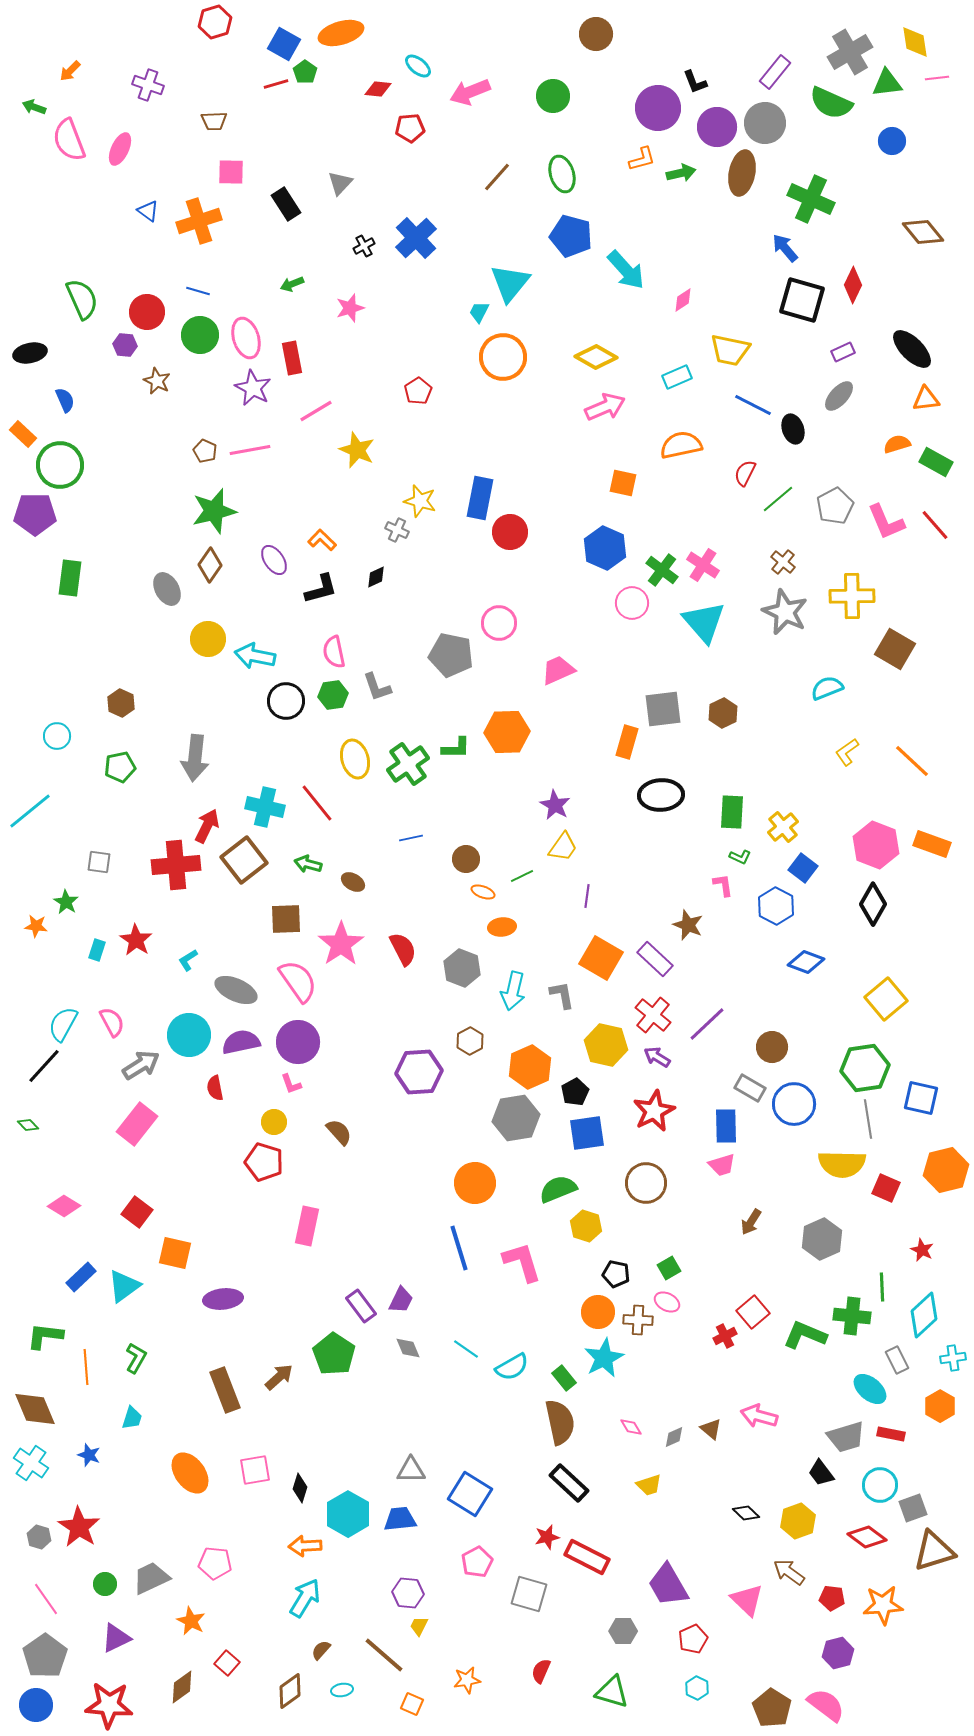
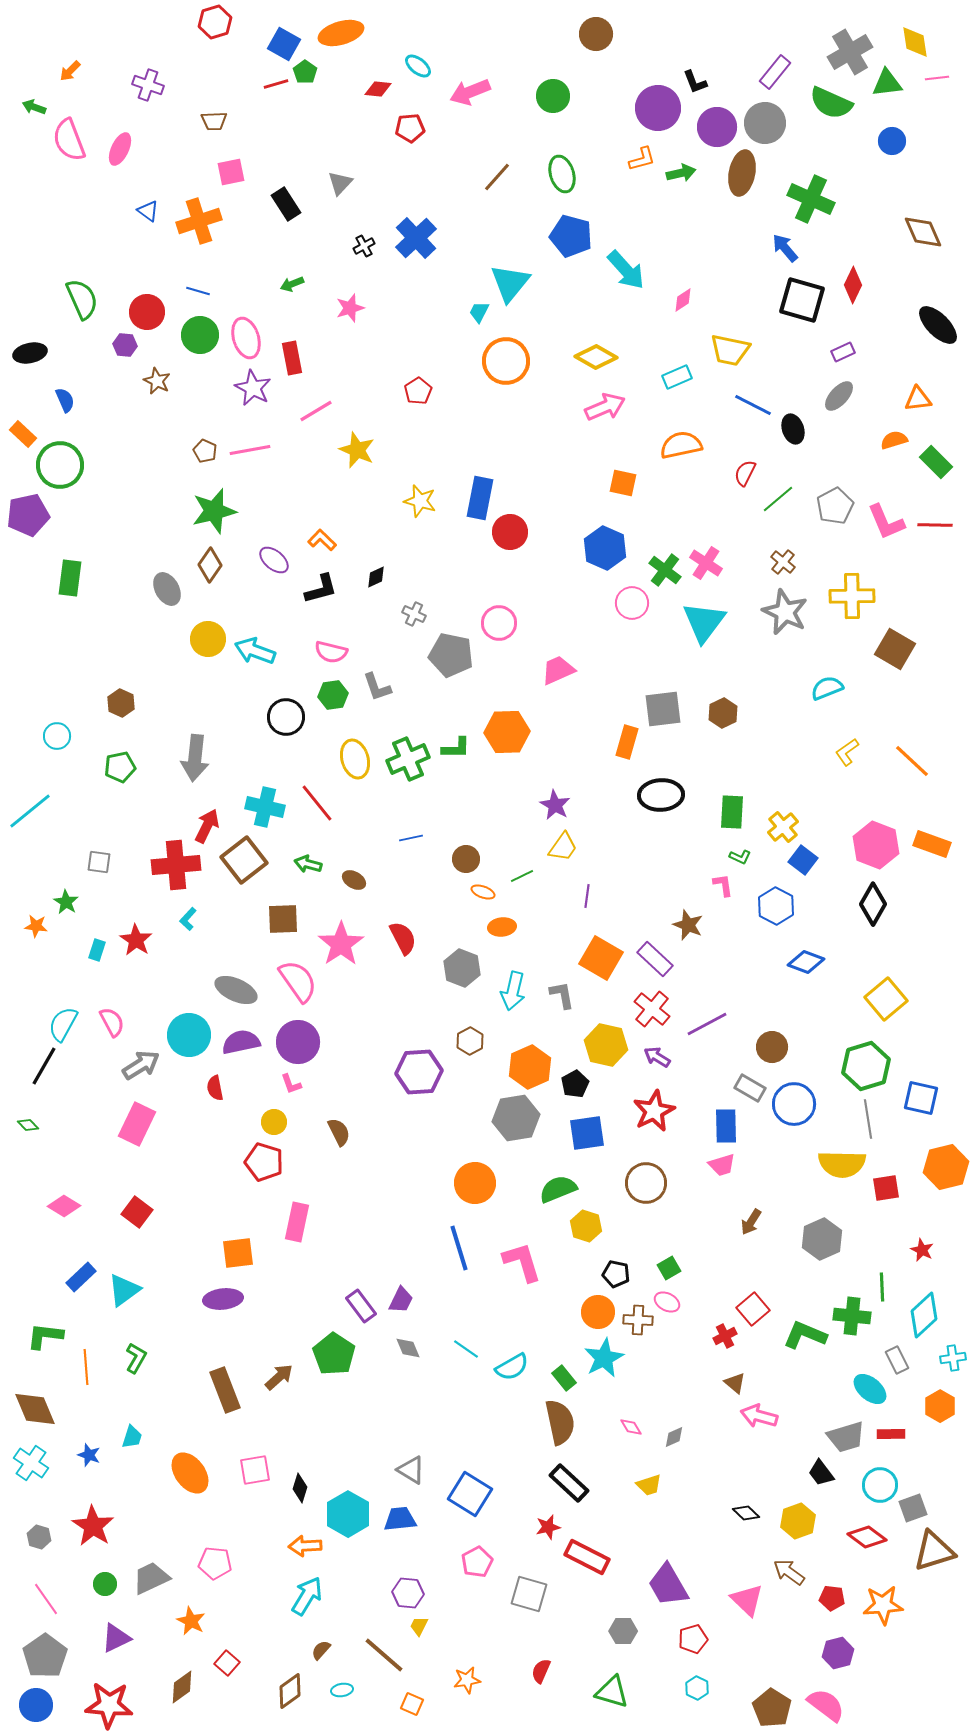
pink square at (231, 172): rotated 12 degrees counterclockwise
brown diamond at (923, 232): rotated 15 degrees clockwise
black ellipse at (912, 349): moved 26 px right, 24 px up
orange circle at (503, 357): moved 3 px right, 4 px down
orange triangle at (926, 399): moved 8 px left
orange semicircle at (897, 444): moved 3 px left, 4 px up
green rectangle at (936, 462): rotated 16 degrees clockwise
purple pentagon at (35, 514): moved 7 px left, 1 px down; rotated 12 degrees counterclockwise
red line at (935, 525): rotated 48 degrees counterclockwise
gray cross at (397, 530): moved 17 px right, 84 px down
purple ellipse at (274, 560): rotated 16 degrees counterclockwise
pink cross at (703, 565): moved 3 px right, 2 px up
green cross at (662, 570): moved 3 px right
cyan triangle at (704, 622): rotated 18 degrees clockwise
pink semicircle at (334, 652): moved 3 px left; rotated 64 degrees counterclockwise
cyan arrow at (255, 656): moved 5 px up; rotated 9 degrees clockwise
black circle at (286, 701): moved 16 px down
green cross at (408, 764): moved 5 px up; rotated 12 degrees clockwise
blue square at (803, 868): moved 8 px up
brown ellipse at (353, 882): moved 1 px right, 2 px up
brown square at (286, 919): moved 3 px left
red semicircle at (403, 949): moved 11 px up
cyan L-shape at (188, 960): moved 41 px up; rotated 15 degrees counterclockwise
red cross at (653, 1015): moved 1 px left, 6 px up
purple line at (707, 1024): rotated 15 degrees clockwise
black line at (44, 1066): rotated 12 degrees counterclockwise
green hexagon at (865, 1068): moved 1 px right, 2 px up; rotated 9 degrees counterclockwise
black pentagon at (575, 1092): moved 8 px up
pink rectangle at (137, 1124): rotated 12 degrees counterclockwise
brown semicircle at (339, 1132): rotated 16 degrees clockwise
orange hexagon at (946, 1170): moved 3 px up
red square at (886, 1188): rotated 32 degrees counterclockwise
pink rectangle at (307, 1226): moved 10 px left, 4 px up
orange square at (175, 1253): moved 63 px right; rotated 20 degrees counterclockwise
cyan triangle at (124, 1286): moved 4 px down
red square at (753, 1312): moved 3 px up
cyan trapezoid at (132, 1418): moved 19 px down
brown triangle at (711, 1429): moved 24 px right, 46 px up
red rectangle at (891, 1434): rotated 12 degrees counterclockwise
gray triangle at (411, 1470): rotated 32 degrees clockwise
red star at (79, 1527): moved 14 px right, 1 px up
red star at (547, 1537): moved 1 px right, 10 px up
cyan arrow at (305, 1598): moved 2 px right, 2 px up
red pentagon at (693, 1639): rotated 8 degrees clockwise
